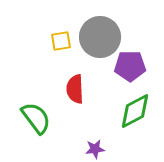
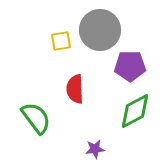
gray circle: moved 7 px up
